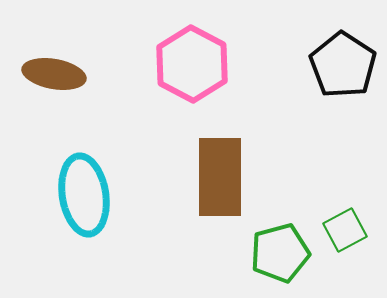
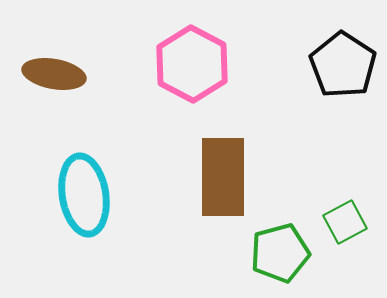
brown rectangle: moved 3 px right
green square: moved 8 px up
